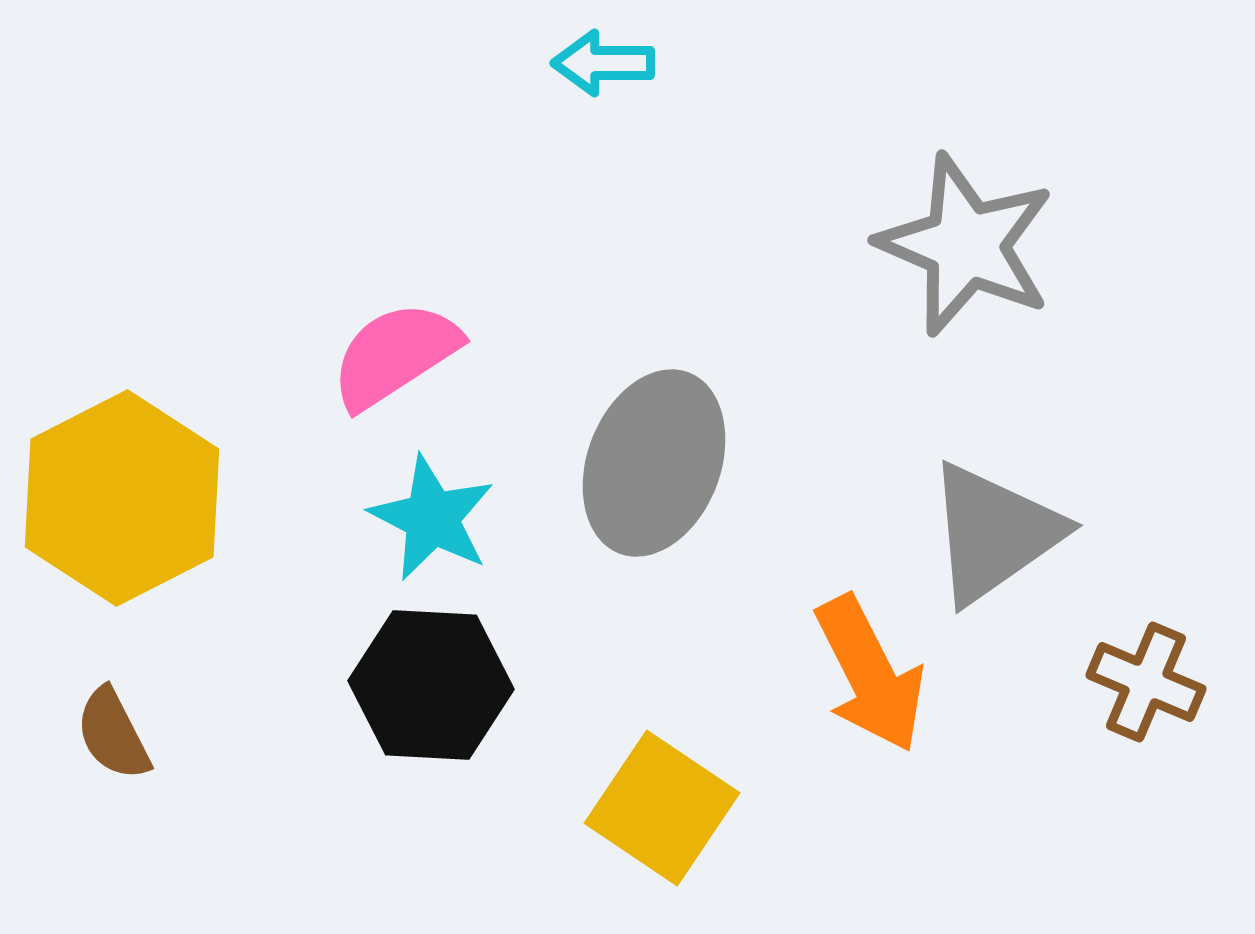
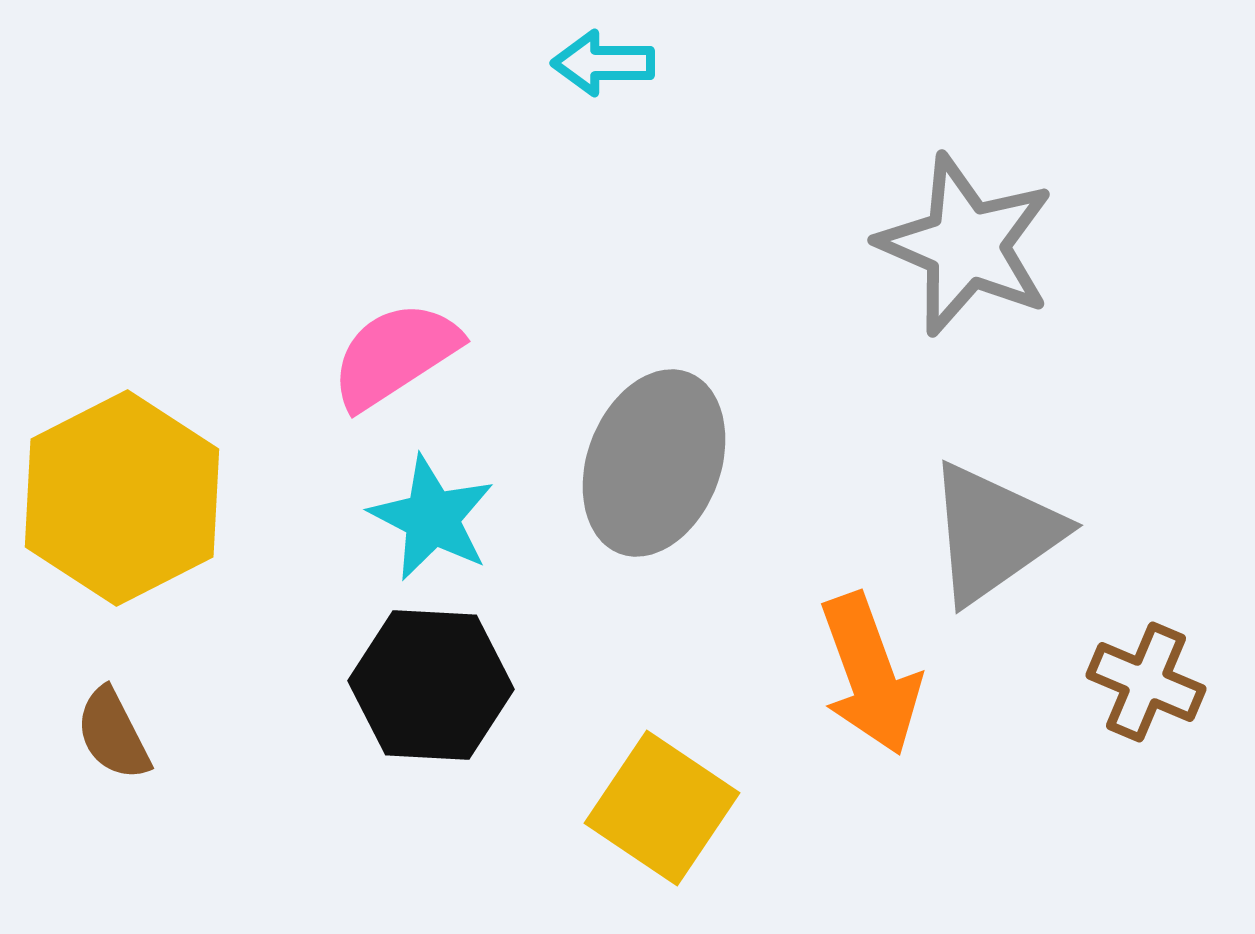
orange arrow: rotated 7 degrees clockwise
